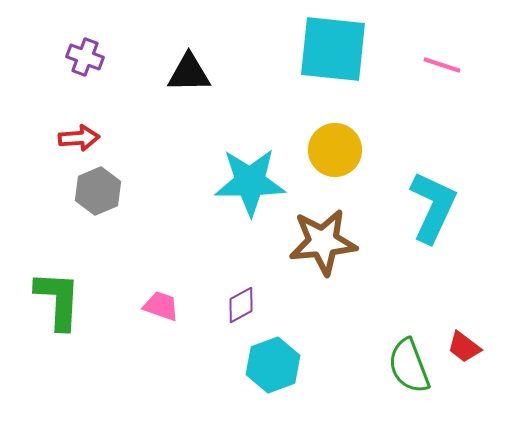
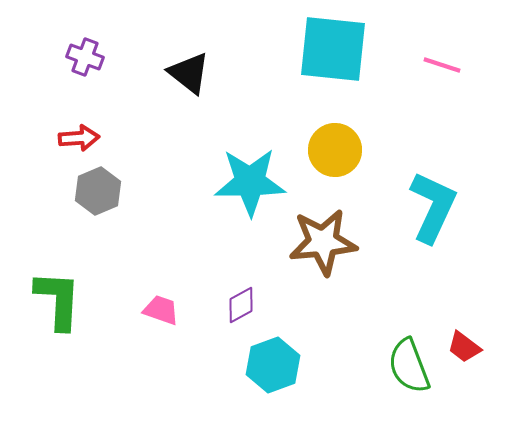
black triangle: rotated 39 degrees clockwise
pink trapezoid: moved 4 px down
